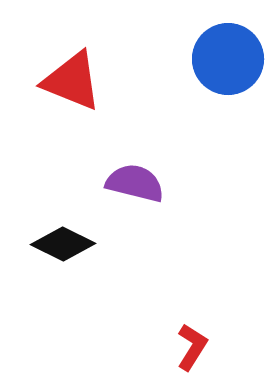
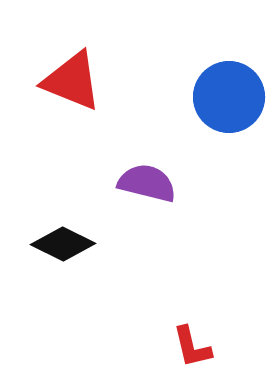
blue circle: moved 1 px right, 38 px down
purple semicircle: moved 12 px right
red L-shape: rotated 135 degrees clockwise
